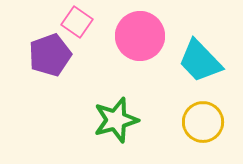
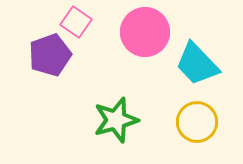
pink square: moved 1 px left
pink circle: moved 5 px right, 4 px up
cyan trapezoid: moved 3 px left, 3 px down
yellow circle: moved 6 px left
